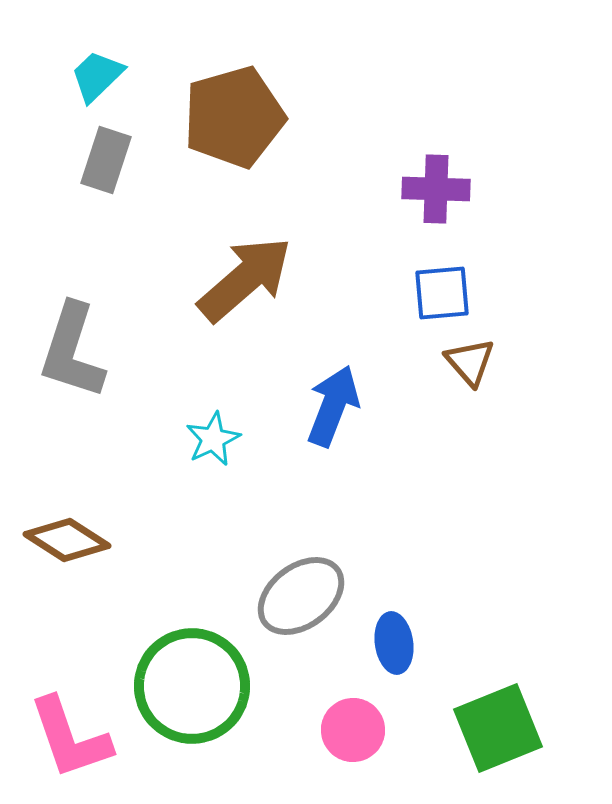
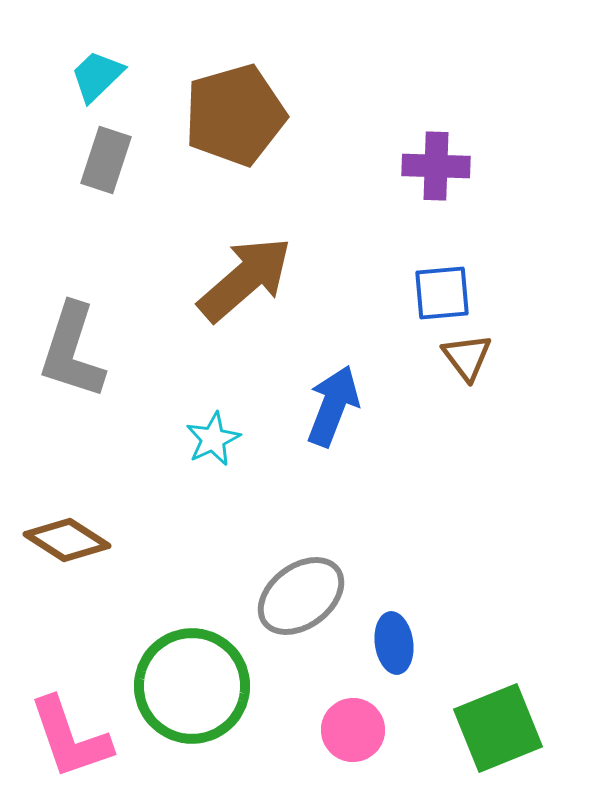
brown pentagon: moved 1 px right, 2 px up
purple cross: moved 23 px up
brown triangle: moved 3 px left, 5 px up; rotated 4 degrees clockwise
